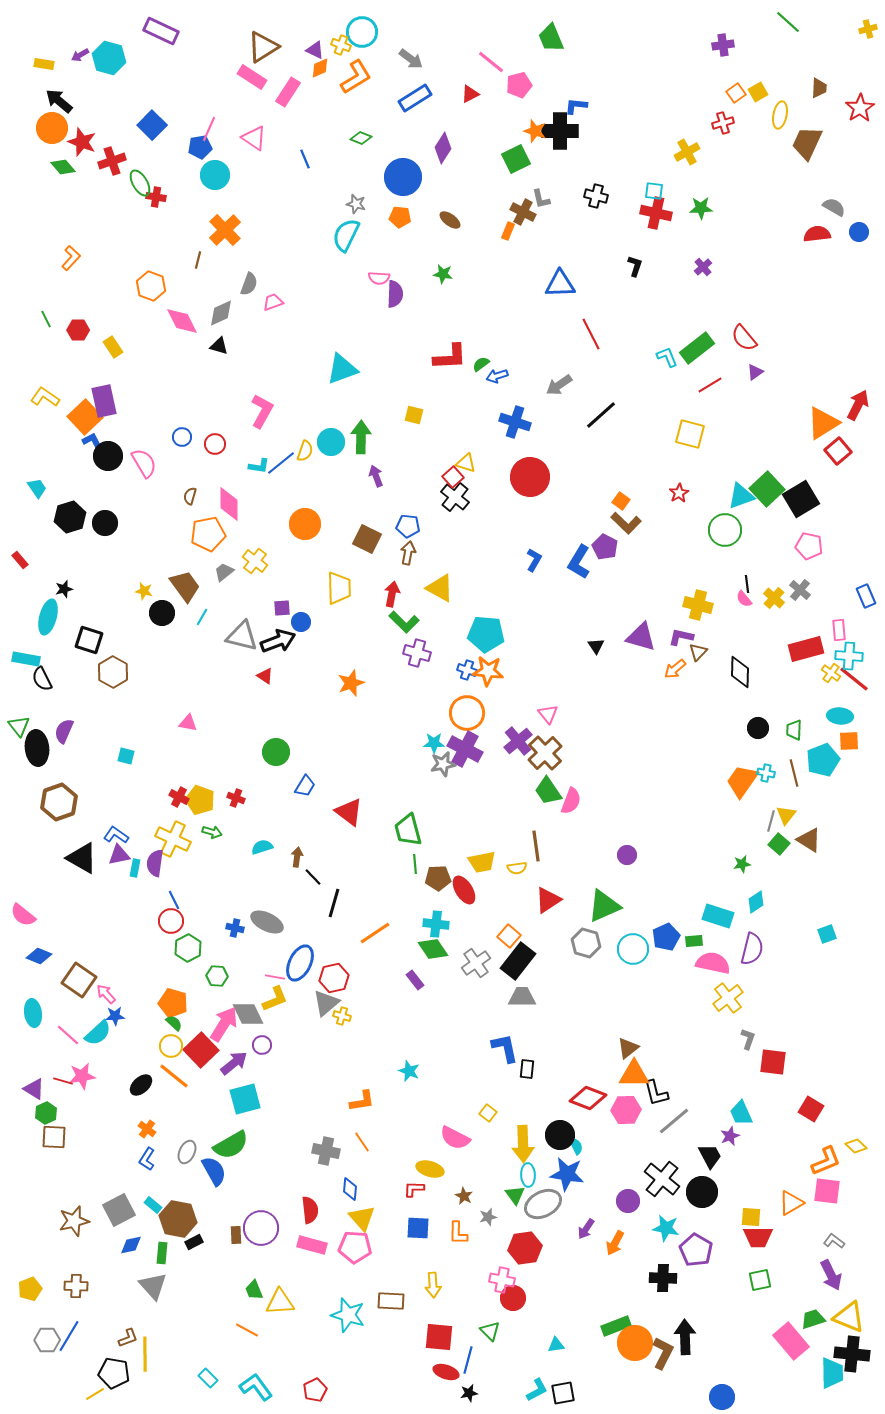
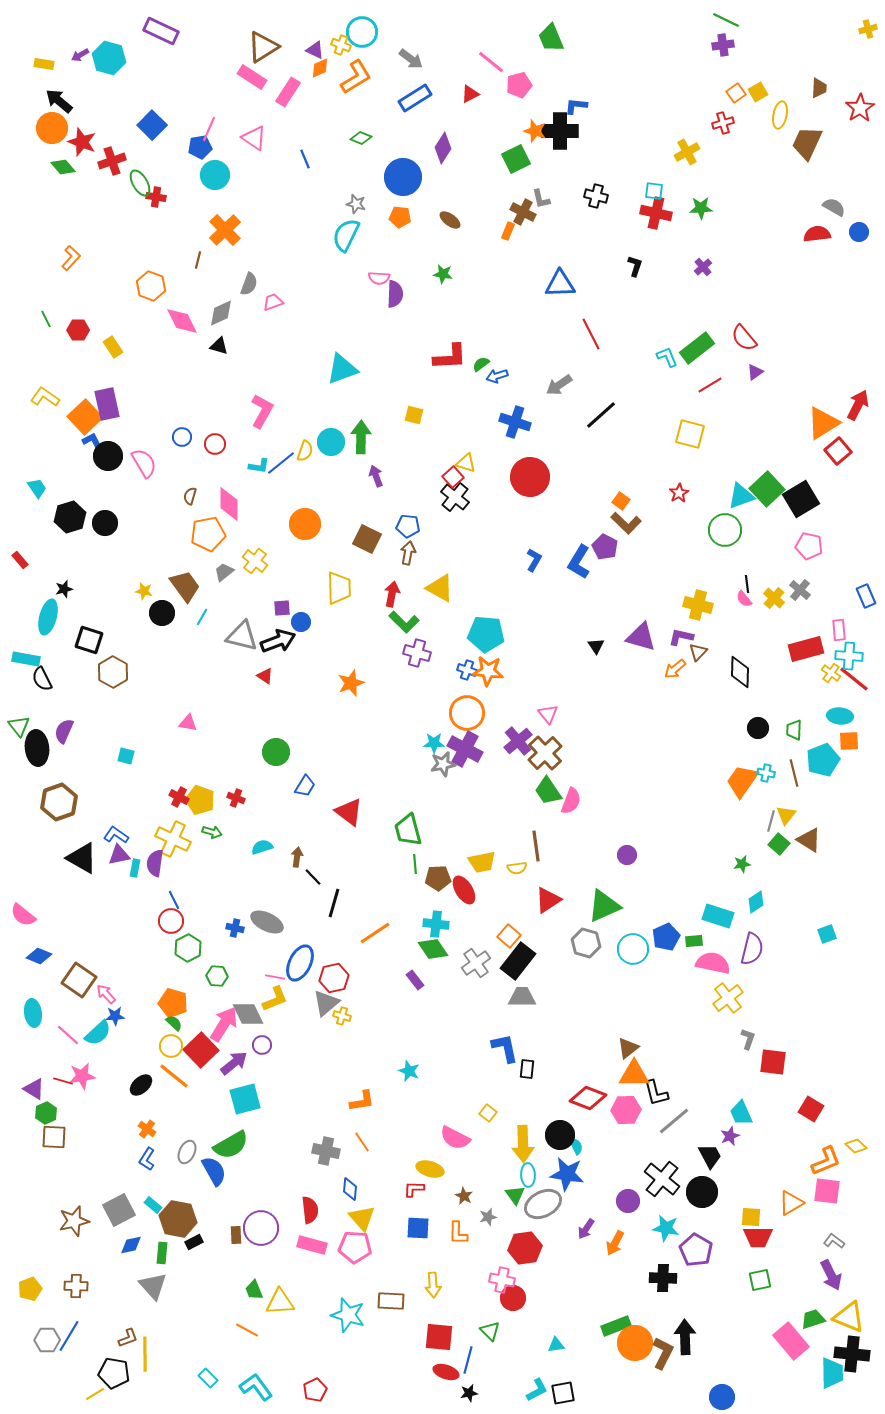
green line at (788, 22): moved 62 px left, 2 px up; rotated 16 degrees counterclockwise
purple rectangle at (104, 401): moved 3 px right, 3 px down
